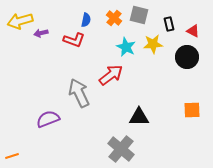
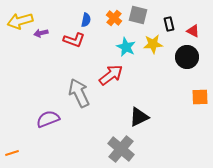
gray square: moved 1 px left
orange square: moved 8 px right, 13 px up
black triangle: rotated 25 degrees counterclockwise
orange line: moved 3 px up
